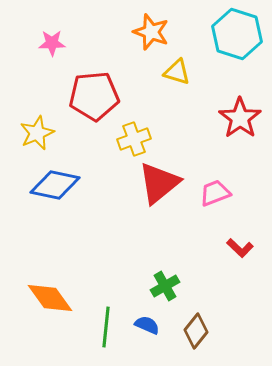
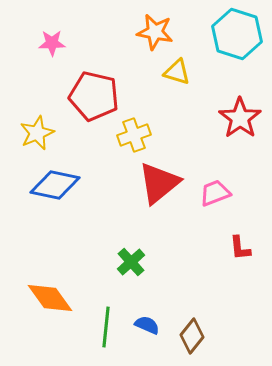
orange star: moved 4 px right; rotated 9 degrees counterclockwise
red pentagon: rotated 18 degrees clockwise
yellow cross: moved 4 px up
red L-shape: rotated 40 degrees clockwise
green cross: moved 34 px left, 24 px up; rotated 12 degrees counterclockwise
brown diamond: moved 4 px left, 5 px down
